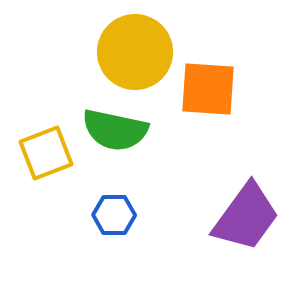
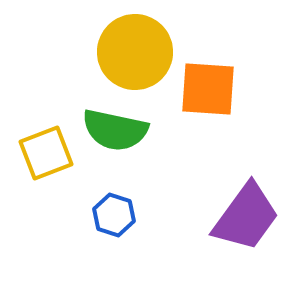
blue hexagon: rotated 18 degrees clockwise
